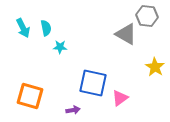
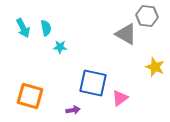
yellow star: rotated 12 degrees counterclockwise
